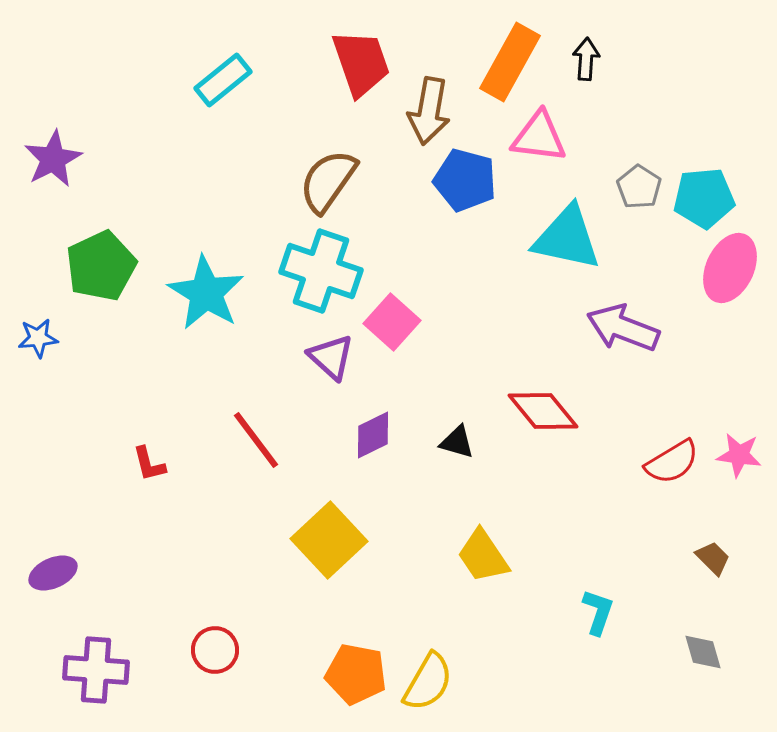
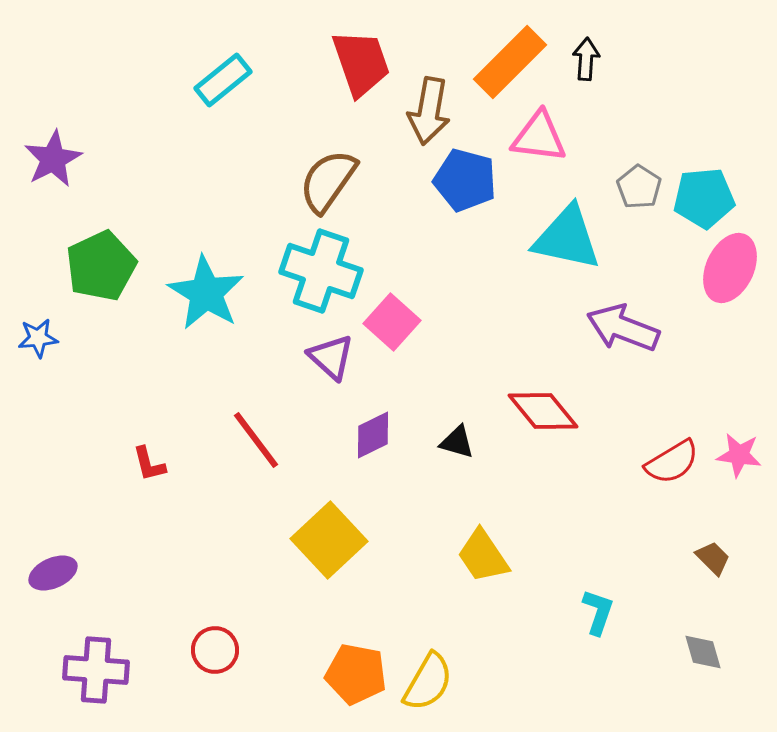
orange rectangle: rotated 16 degrees clockwise
